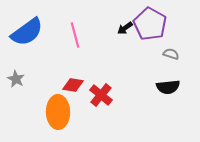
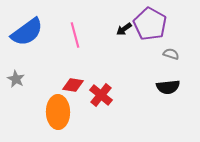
black arrow: moved 1 px left, 1 px down
